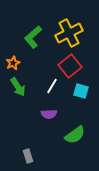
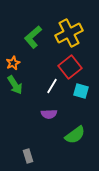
red square: moved 1 px down
green arrow: moved 3 px left, 2 px up
